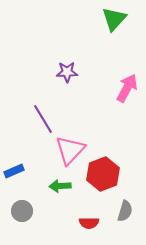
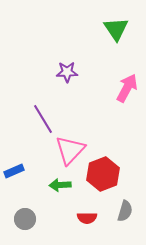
green triangle: moved 2 px right, 10 px down; rotated 16 degrees counterclockwise
green arrow: moved 1 px up
gray circle: moved 3 px right, 8 px down
red semicircle: moved 2 px left, 5 px up
